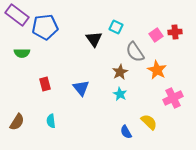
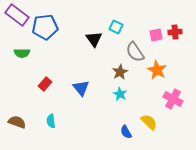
pink square: rotated 24 degrees clockwise
red rectangle: rotated 56 degrees clockwise
pink cross: moved 1 px down; rotated 36 degrees counterclockwise
brown semicircle: rotated 102 degrees counterclockwise
